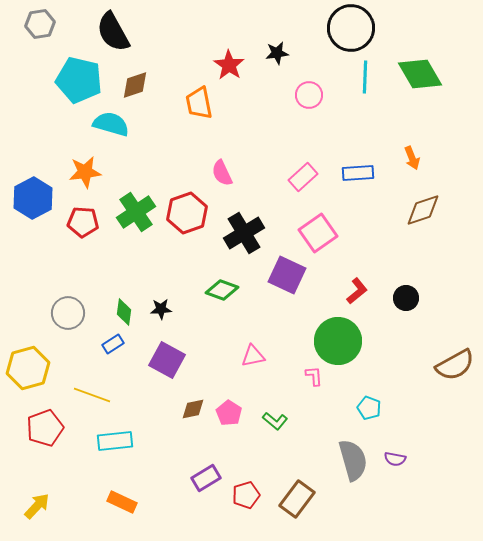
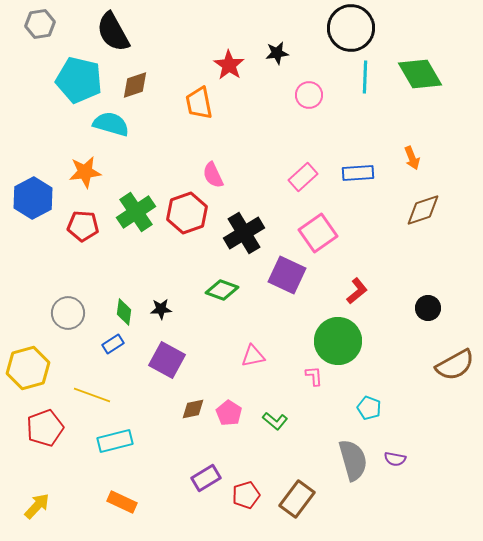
pink semicircle at (222, 173): moved 9 px left, 2 px down
red pentagon at (83, 222): moved 4 px down
black circle at (406, 298): moved 22 px right, 10 px down
cyan rectangle at (115, 441): rotated 8 degrees counterclockwise
